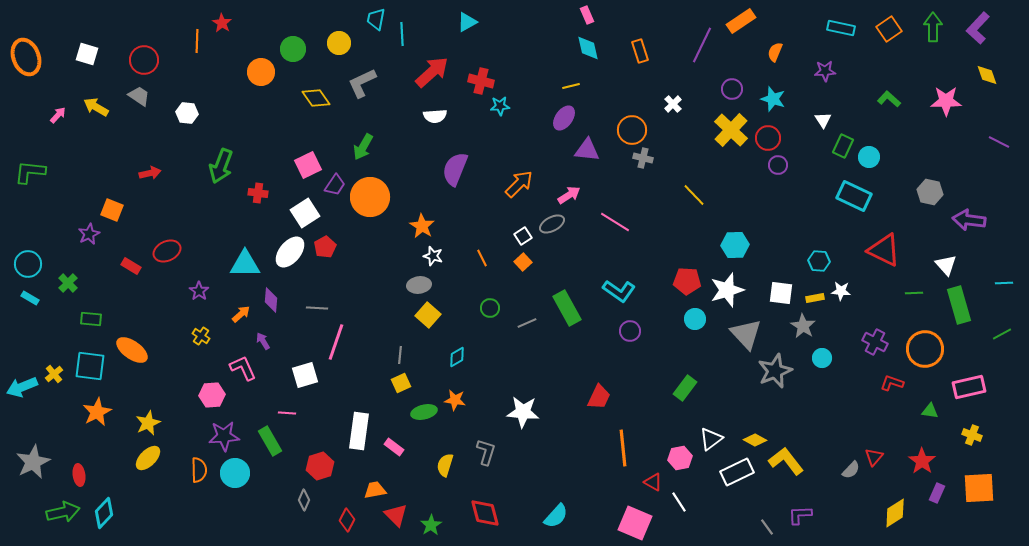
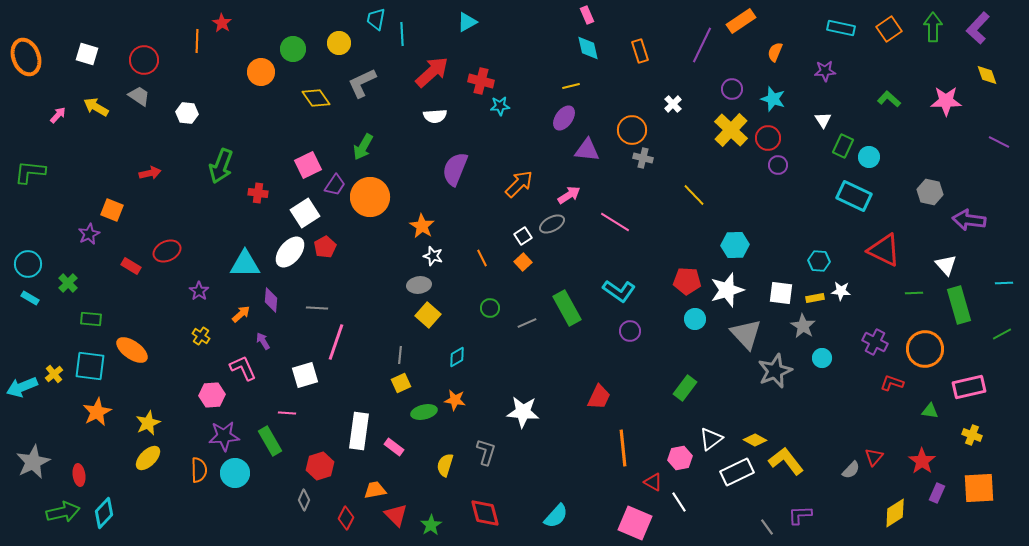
red diamond at (347, 520): moved 1 px left, 2 px up
